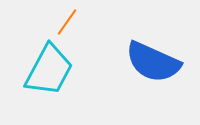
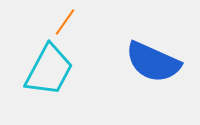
orange line: moved 2 px left
